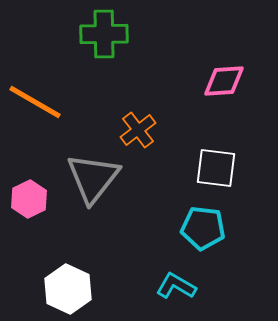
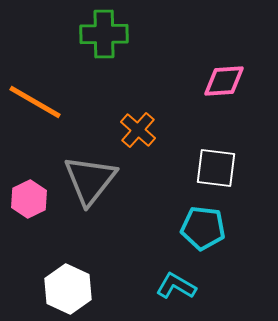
orange cross: rotated 12 degrees counterclockwise
gray triangle: moved 3 px left, 2 px down
